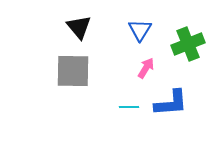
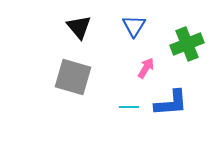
blue triangle: moved 6 px left, 4 px up
green cross: moved 1 px left
gray square: moved 6 px down; rotated 15 degrees clockwise
